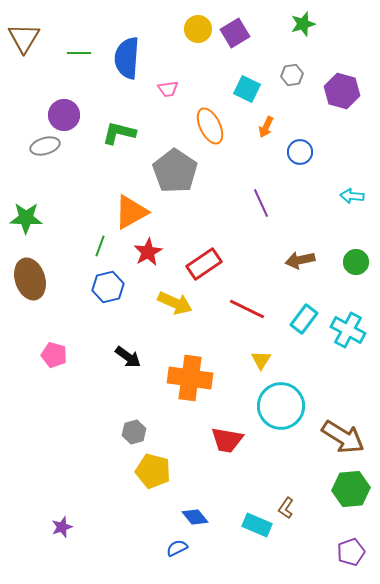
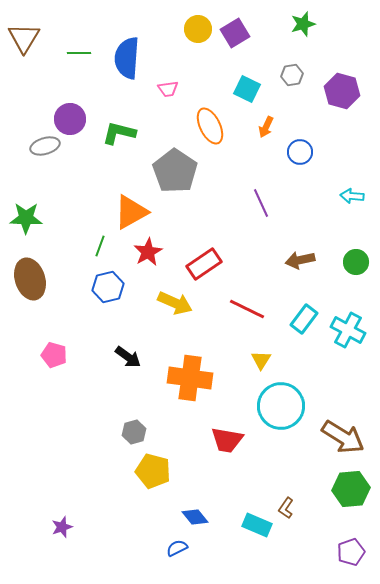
purple circle at (64, 115): moved 6 px right, 4 px down
